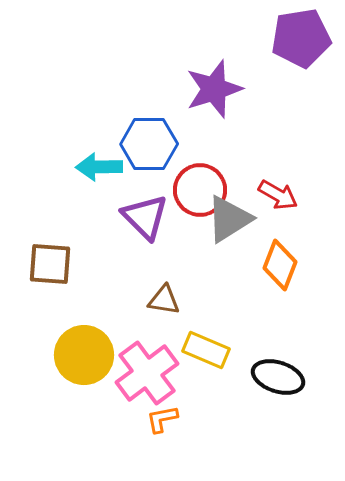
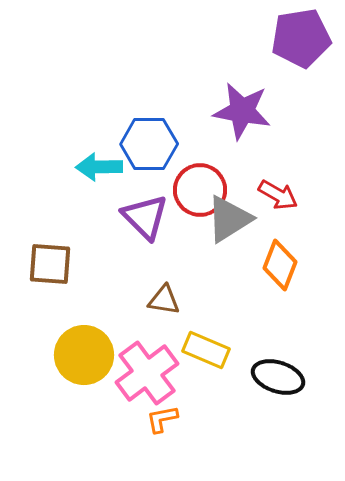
purple star: moved 28 px right, 22 px down; rotated 28 degrees clockwise
